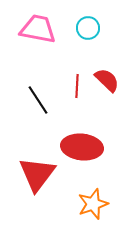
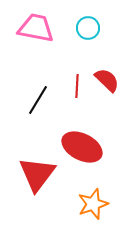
pink trapezoid: moved 2 px left, 1 px up
black line: rotated 64 degrees clockwise
red ellipse: rotated 21 degrees clockwise
